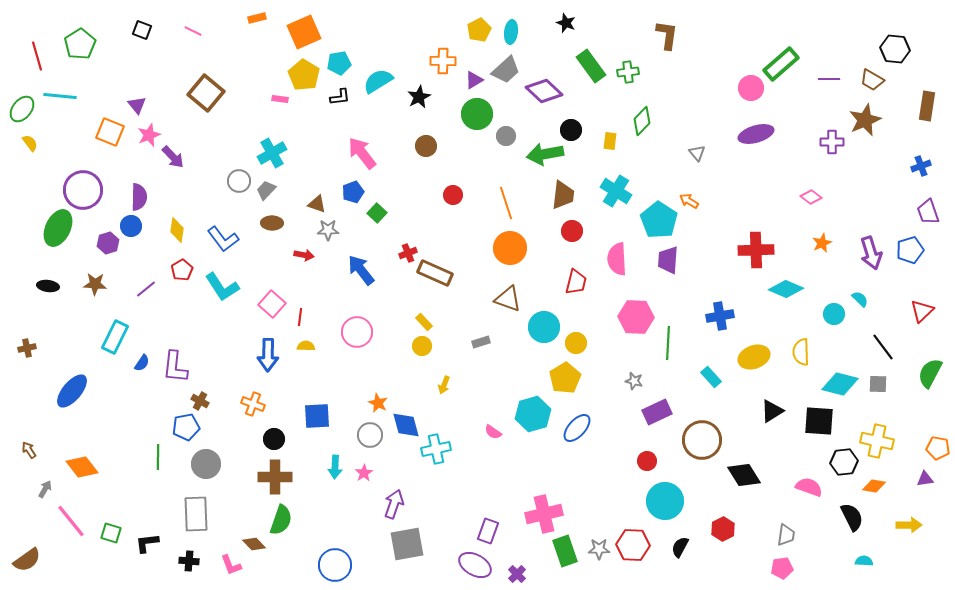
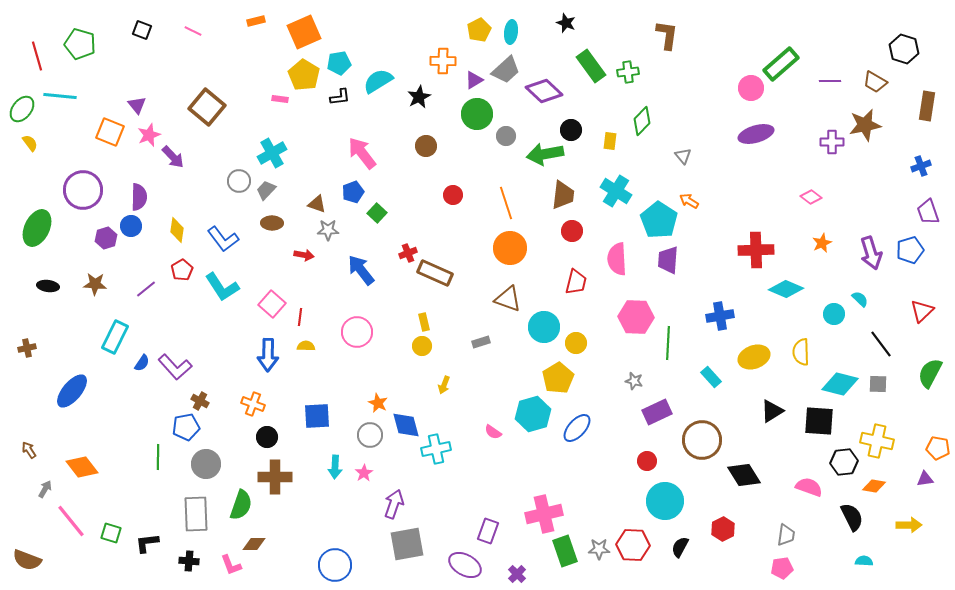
orange rectangle at (257, 18): moved 1 px left, 3 px down
green pentagon at (80, 44): rotated 24 degrees counterclockwise
black hexagon at (895, 49): moved 9 px right; rotated 12 degrees clockwise
purple line at (829, 79): moved 1 px right, 2 px down
brown trapezoid at (872, 80): moved 3 px right, 2 px down
brown square at (206, 93): moved 1 px right, 14 px down
brown star at (865, 120): moved 5 px down; rotated 12 degrees clockwise
gray triangle at (697, 153): moved 14 px left, 3 px down
green ellipse at (58, 228): moved 21 px left
purple hexagon at (108, 243): moved 2 px left, 5 px up
yellow rectangle at (424, 322): rotated 30 degrees clockwise
black line at (883, 347): moved 2 px left, 3 px up
purple L-shape at (175, 367): rotated 48 degrees counterclockwise
yellow pentagon at (565, 378): moved 7 px left
black circle at (274, 439): moved 7 px left, 2 px up
green semicircle at (281, 520): moved 40 px left, 15 px up
brown diamond at (254, 544): rotated 45 degrees counterclockwise
brown semicircle at (27, 560): rotated 56 degrees clockwise
purple ellipse at (475, 565): moved 10 px left
